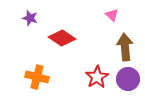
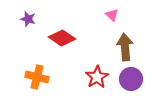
purple star: moved 2 px left, 1 px down
purple circle: moved 3 px right
